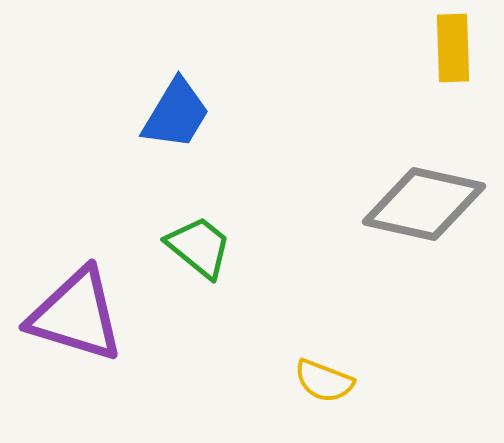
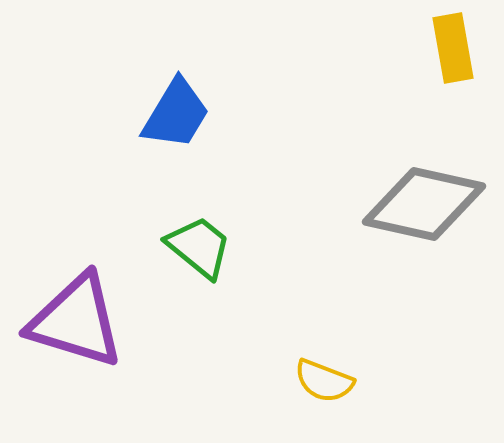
yellow rectangle: rotated 8 degrees counterclockwise
purple triangle: moved 6 px down
